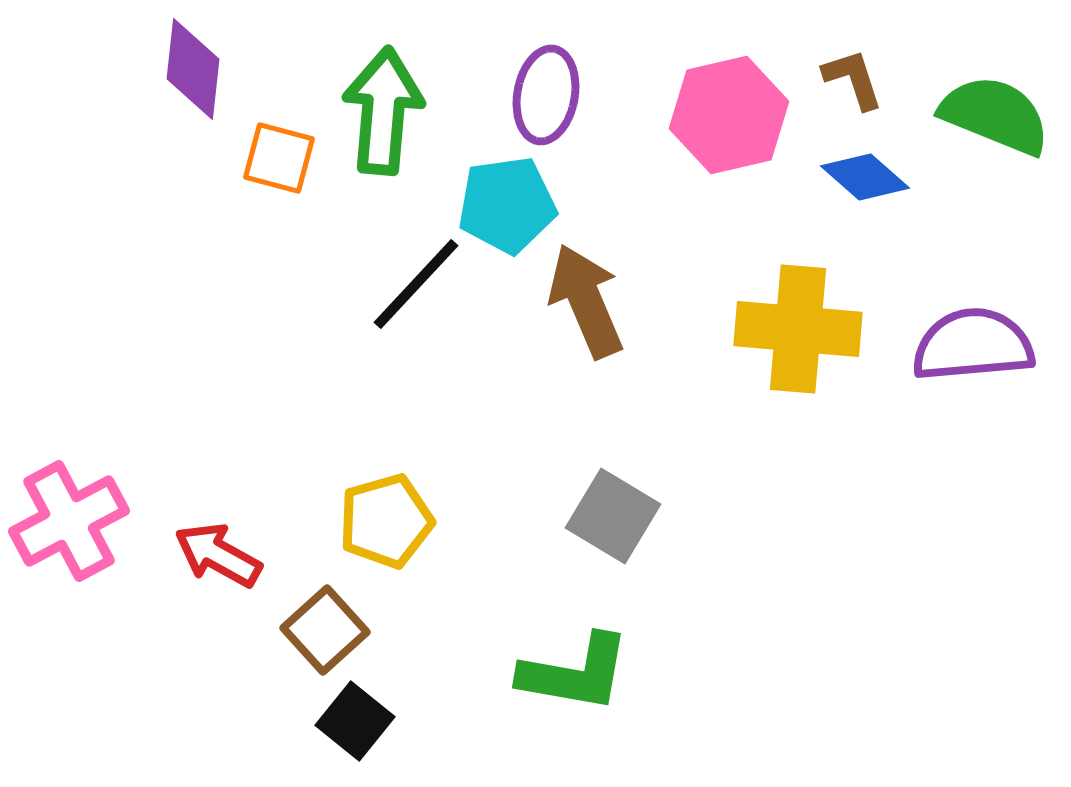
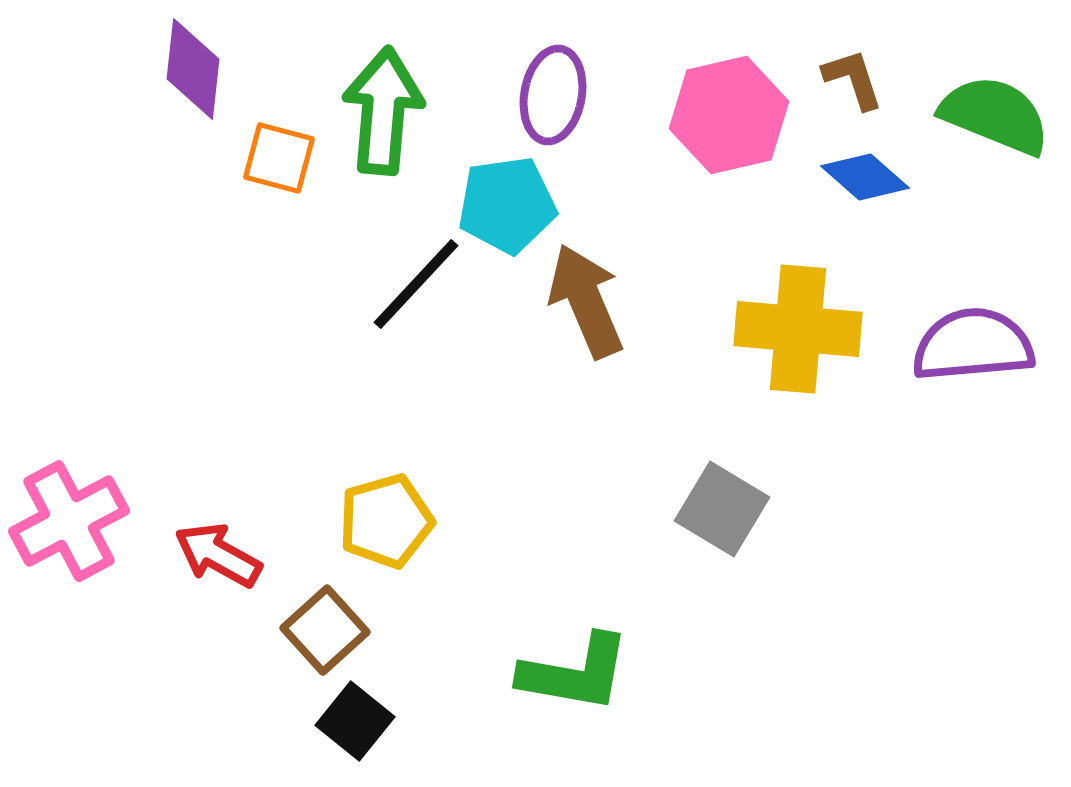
purple ellipse: moved 7 px right
gray square: moved 109 px right, 7 px up
